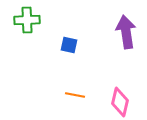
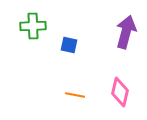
green cross: moved 6 px right, 6 px down
purple arrow: rotated 24 degrees clockwise
pink diamond: moved 10 px up
